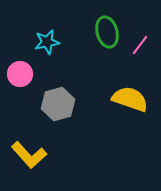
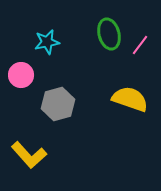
green ellipse: moved 2 px right, 2 px down
pink circle: moved 1 px right, 1 px down
